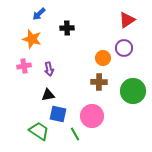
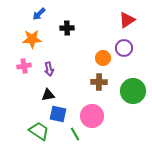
orange star: rotated 18 degrees counterclockwise
